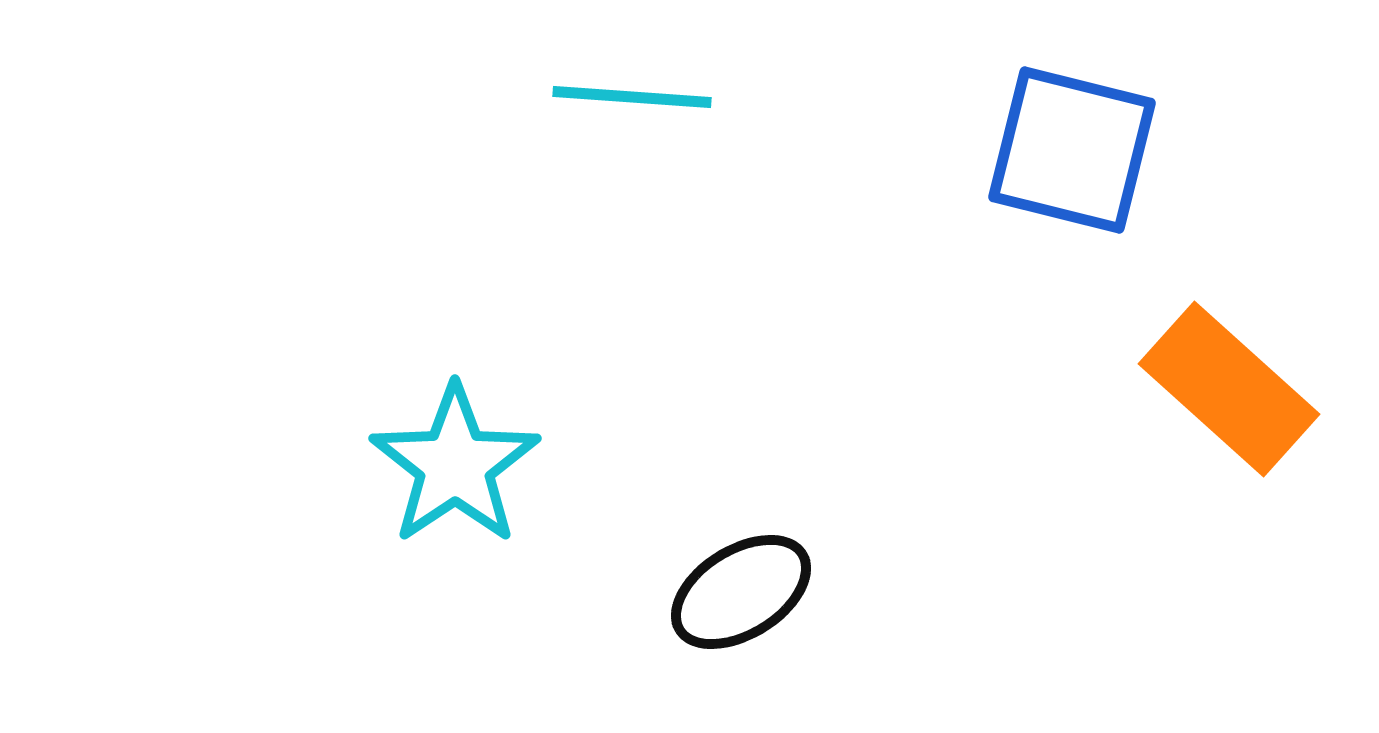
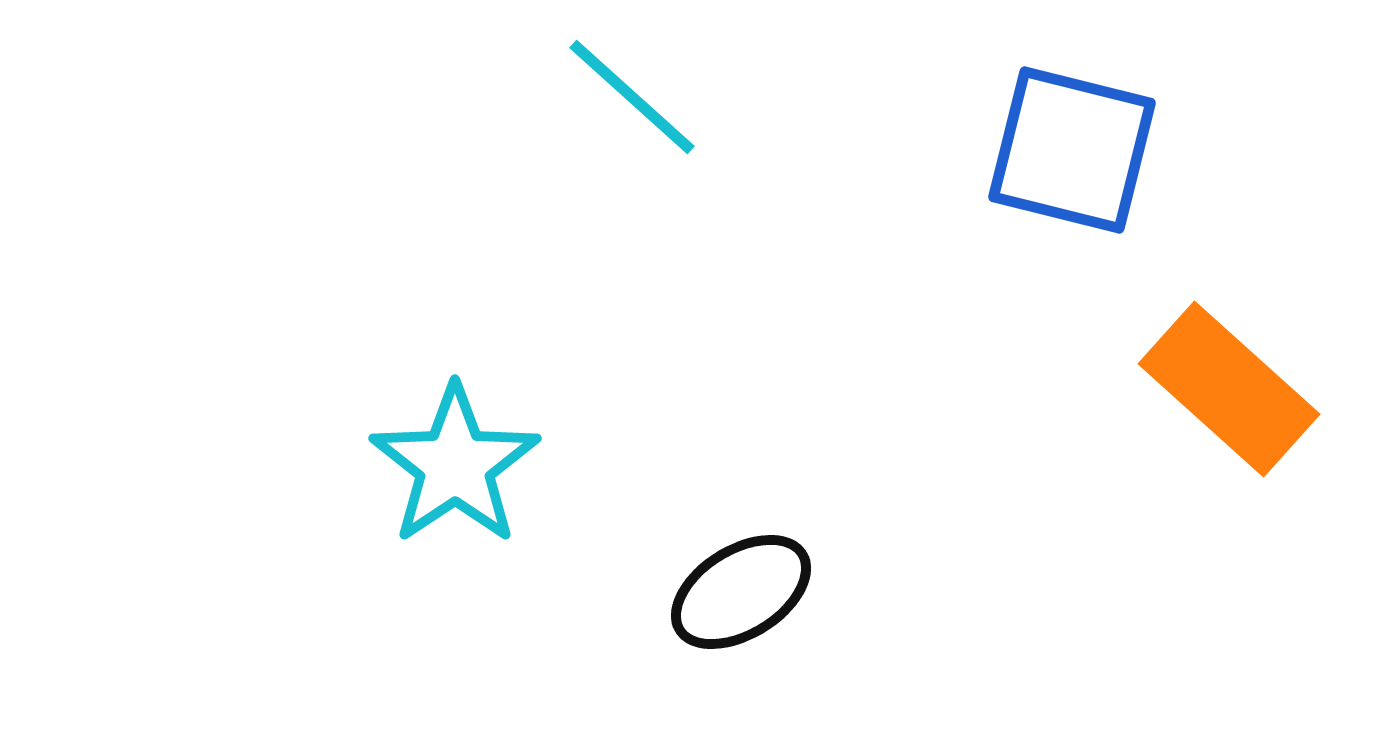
cyan line: rotated 38 degrees clockwise
